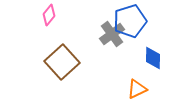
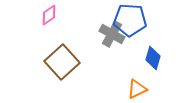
pink diamond: rotated 15 degrees clockwise
blue pentagon: moved 1 px up; rotated 20 degrees clockwise
gray cross: rotated 25 degrees counterclockwise
blue diamond: rotated 15 degrees clockwise
